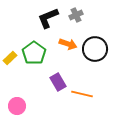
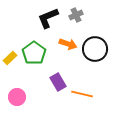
pink circle: moved 9 px up
